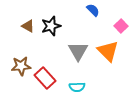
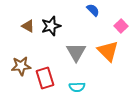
gray triangle: moved 2 px left, 1 px down
red rectangle: rotated 25 degrees clockwise
